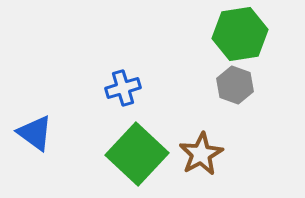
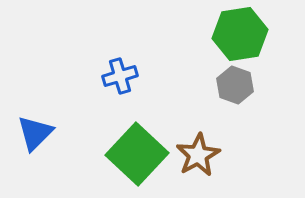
blue cross: moved 3 px left, 12 px up
blue triangle: rotated 39 degrees clockwise
brown star: moved 3 px left, 1 px down
